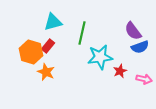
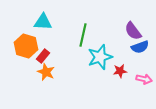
cyan triangle: moved 10 px left; rotated 18 degrees clockwise
green line: moved 1 px right, 2 px down
red rectangle: moved 5 px left, 10 px down
orange hexagon: moved 5 px left, 6 px up
cyan star: rotated 10 degrees counterclockwise
red star: rotated 16 degrees clockwise
